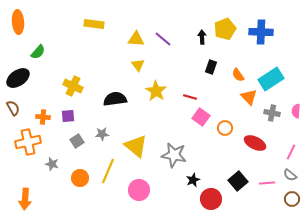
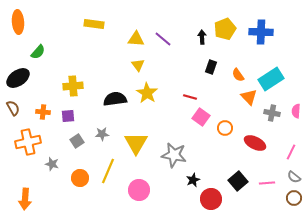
yellow cross at (73, 86): rotated 30 degrees counterclockwise
yellow star at (156, 91): moved 9 px left, 2 px down
orange cross at (43, 117): moved 5 px up
yellow triangle at (136, 146): moved 3 px up; rotated 20 degrees clockwise
gray semicircle at (290, 175): moved 4 px right, 2 px down
brown circle at (292, 199): moved 2 px right, 1 px up
